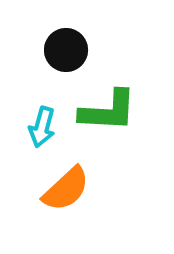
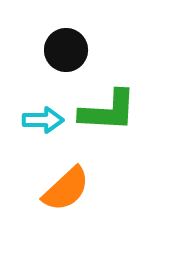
cyan arrow: moved 1 px right, 7 px up; rotated 105 degrees counterclockwise
